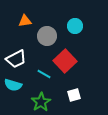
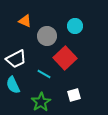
orange triangle: rotated 32 degrees clockwise
red square: moved 3 px up
cyan semicircle: rotated 48 degrees clockwise
